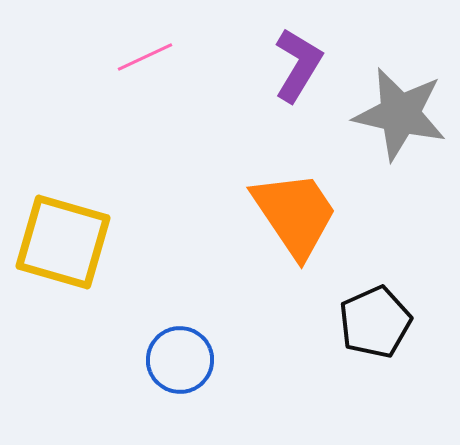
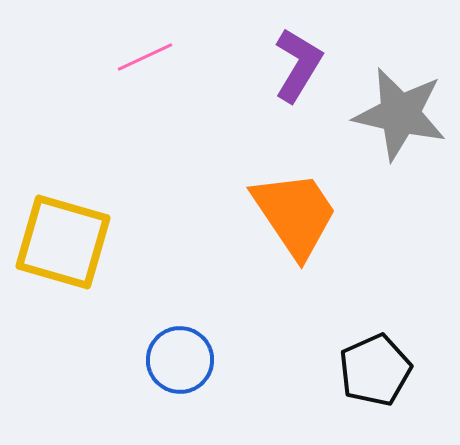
black pentagon: moved 48 px down
